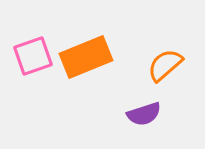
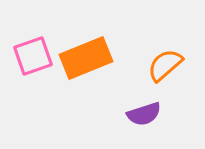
orange rectangle: moved 1 px down
